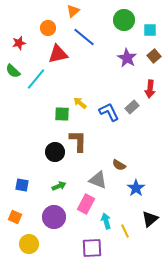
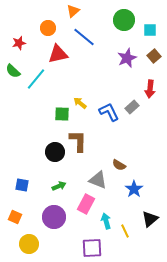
purple star: rotated 18 degrees clockwise
blue star: moved 2 px left, 1 px down
